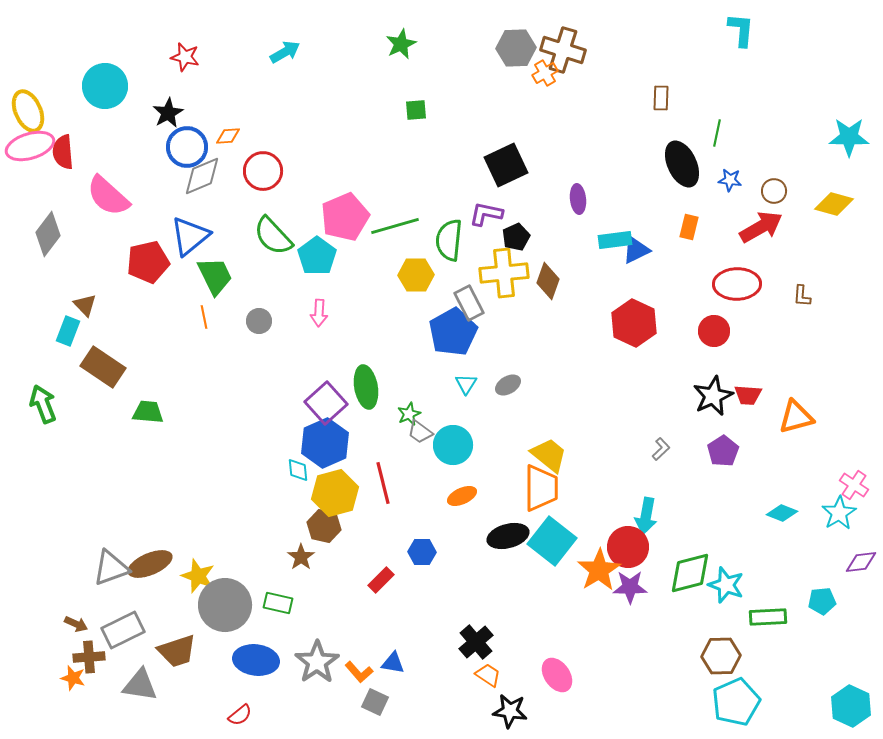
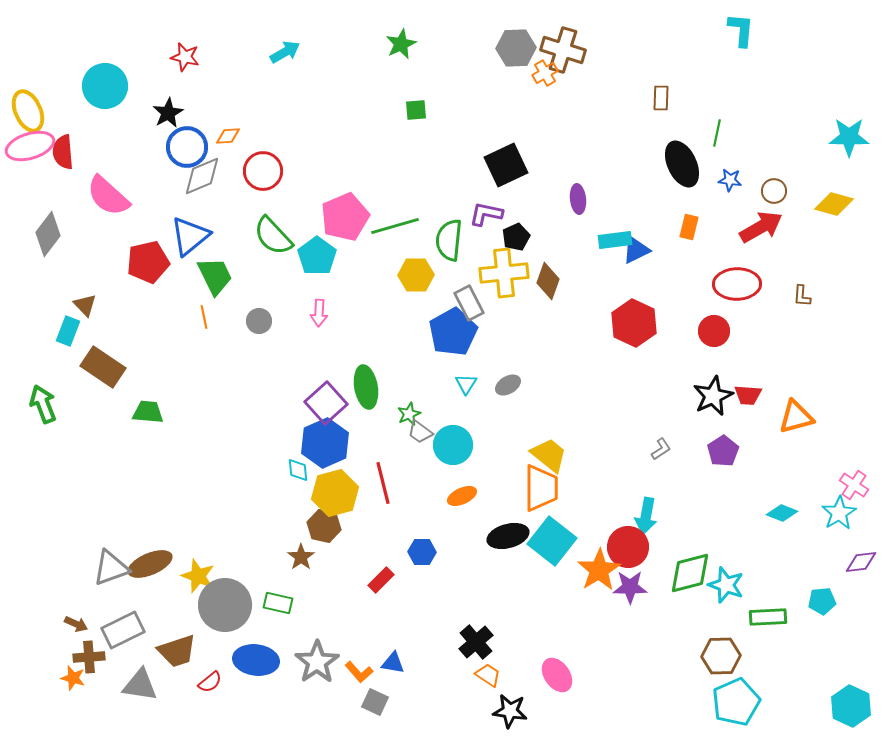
gray L-shape at (661, 449): rotated 10 degrees clockwise
red semicircle at (240, 715): moved 30 px left, 33 px up
